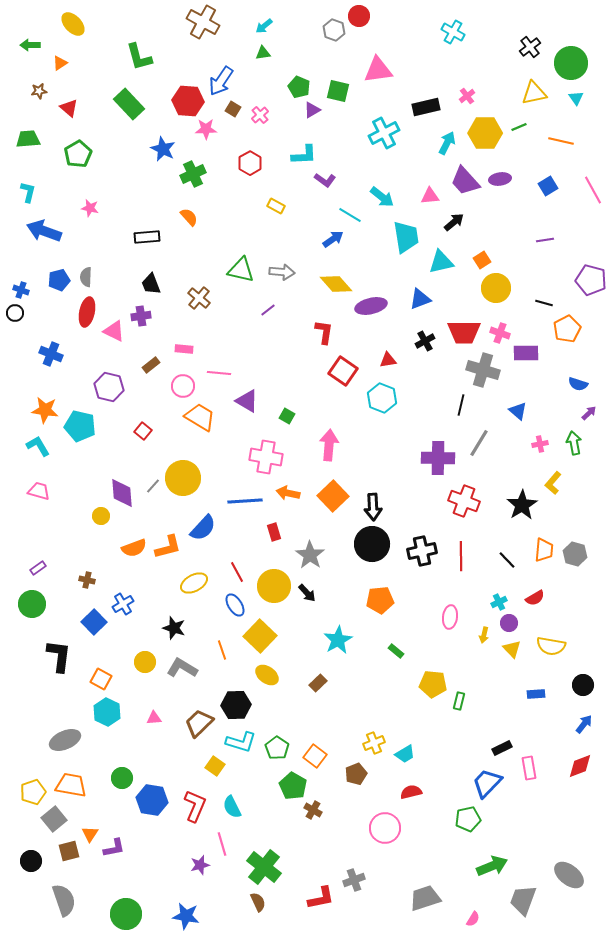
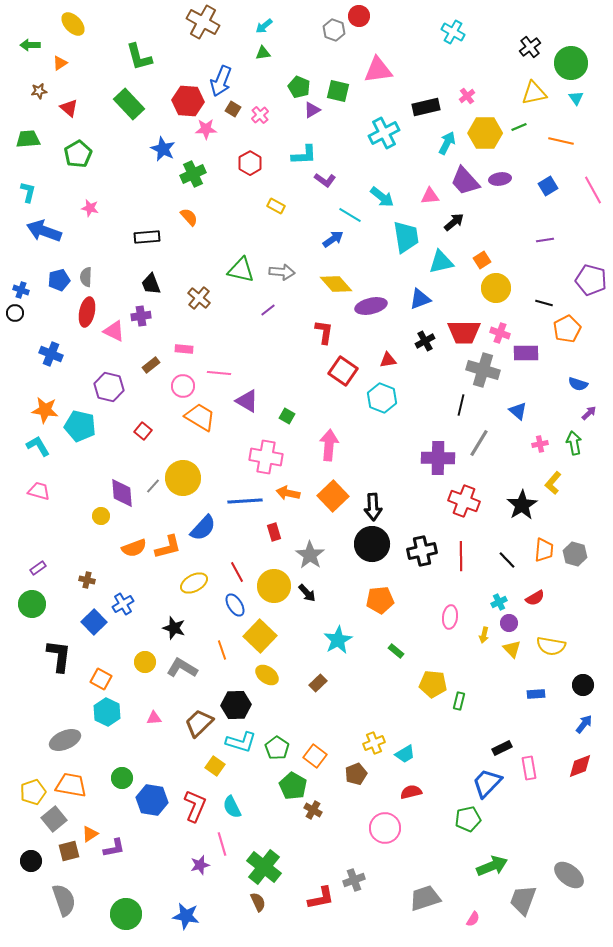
blue arrow at (221, 81): rotated 12 degrees counterclockwise
orange triangle at (90, 834): rotated 24 degrees clockwise
